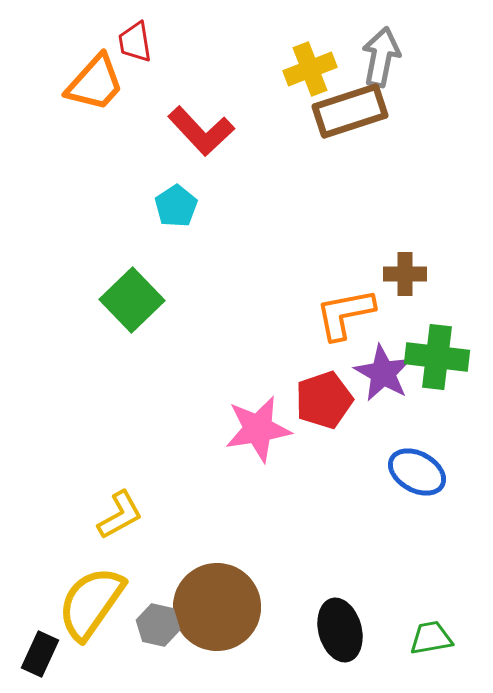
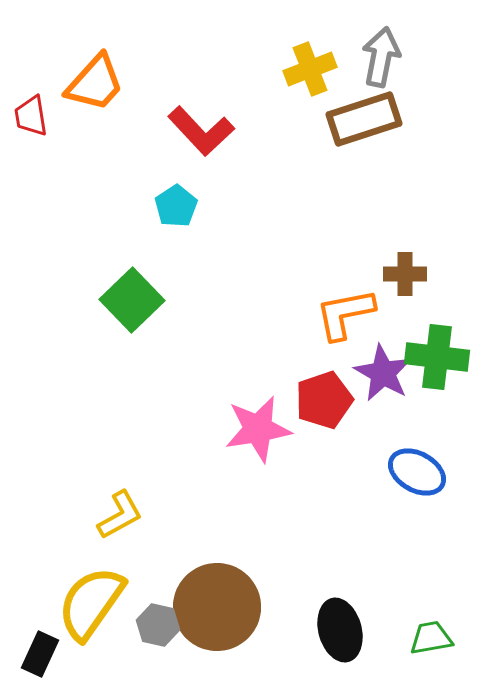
red trapezoid: moved 104 px left, 74 px down
brown rectangle: moved 14 px right, 8 px down
